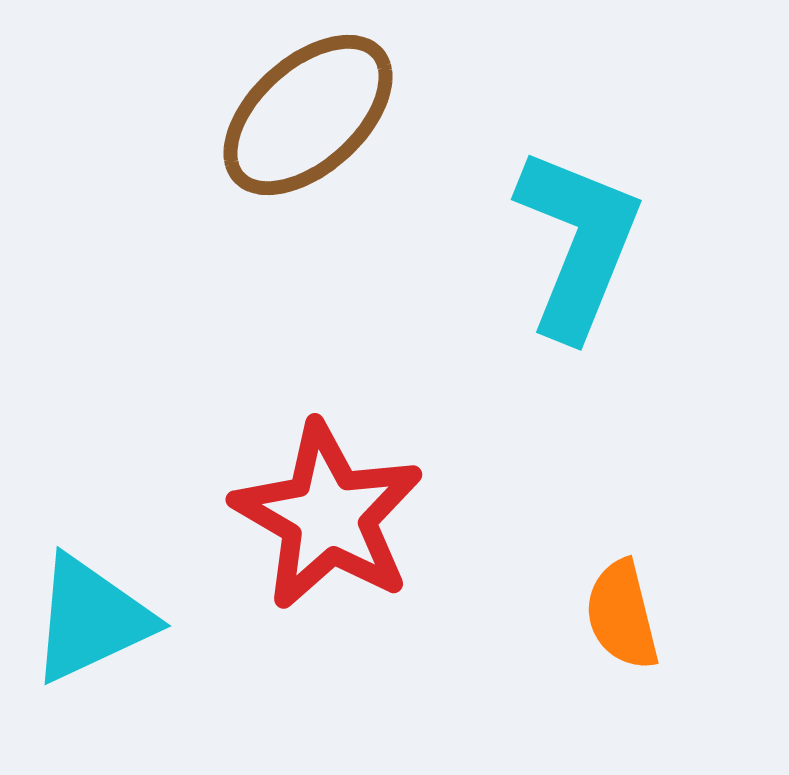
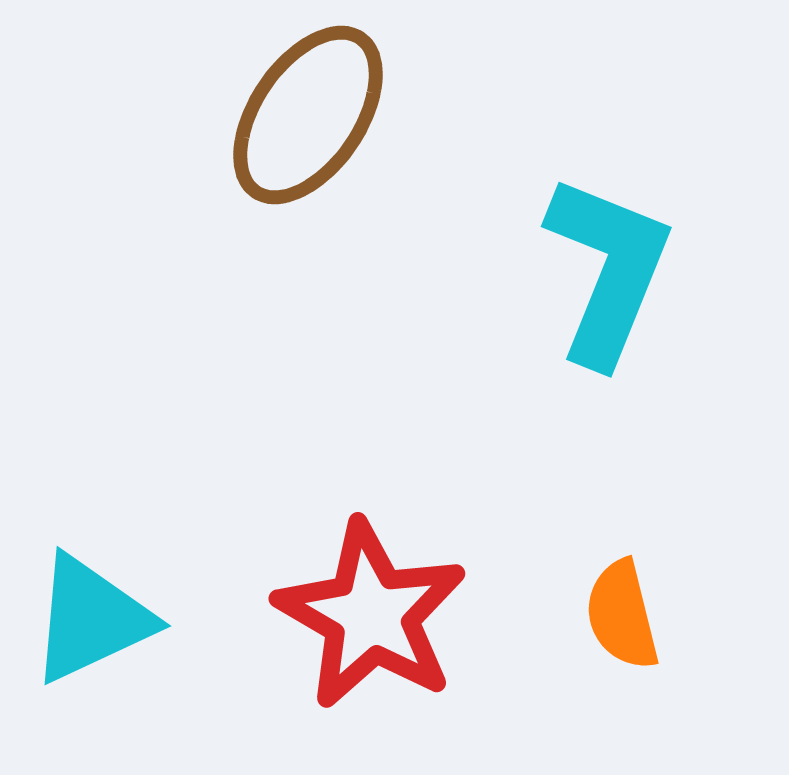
brown ellipse: rotated 14 degrees counterclockwise
cyan L-shape: moved 30 px right, 27 px down
red star: moved 43 px right, 99 px down
